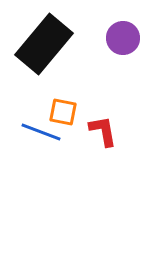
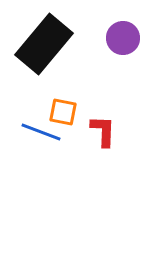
red L-shape: rotated 12 degrees clockwise
